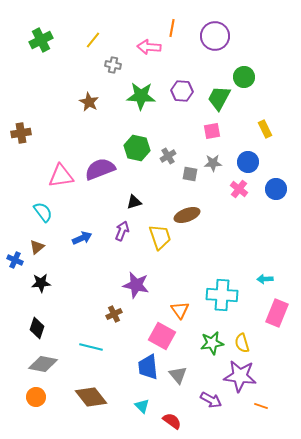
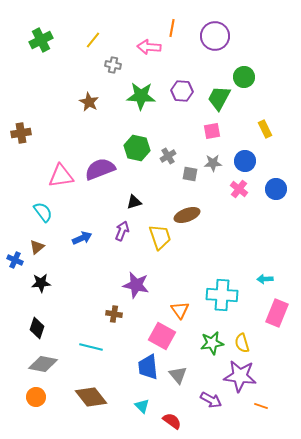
blue circle at (248, 162): moved 3 px left, 1 px up
brown cross at (114, 314): rotated 35 degrees clockwise
